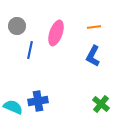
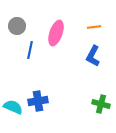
green cross: rotated 24 degrees counterclockwise
